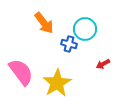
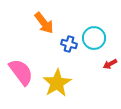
cyan circle: moved 9 px right, 9 px down
red arrow: moved 7 px right
